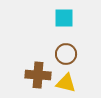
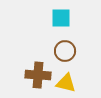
cyan square: moved 3 px left
brown circle: moved 1 px left, 3 px up
